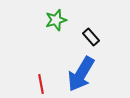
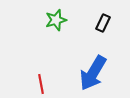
black rectangle: moved 12 px right, 14 px up; rotated 66 degrees clockwise
blue arrow: moved 12 px right, 1 px up
